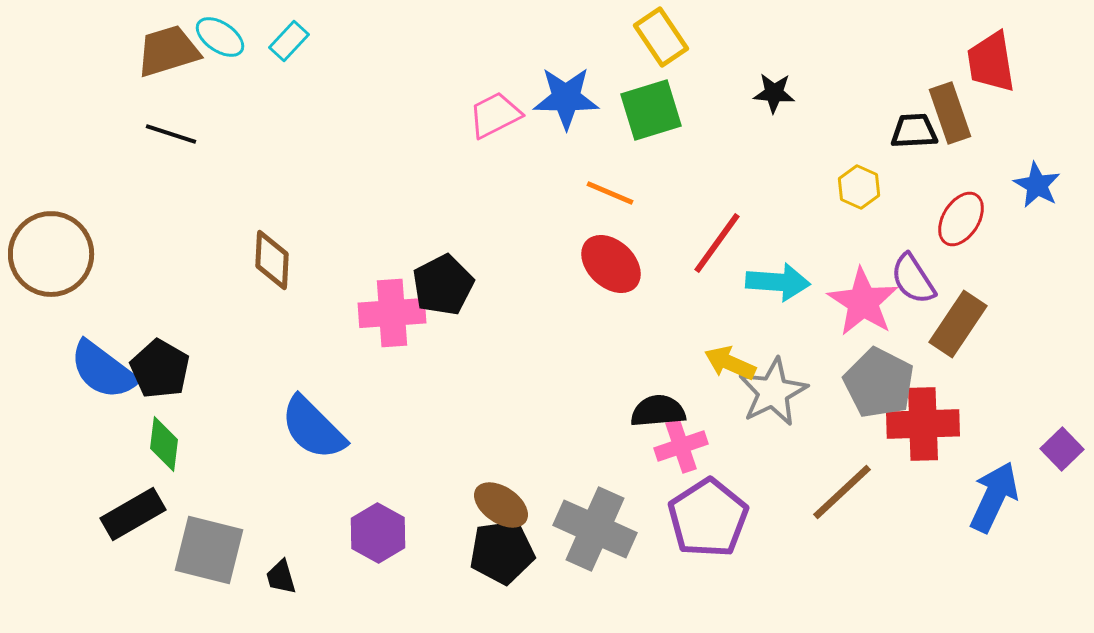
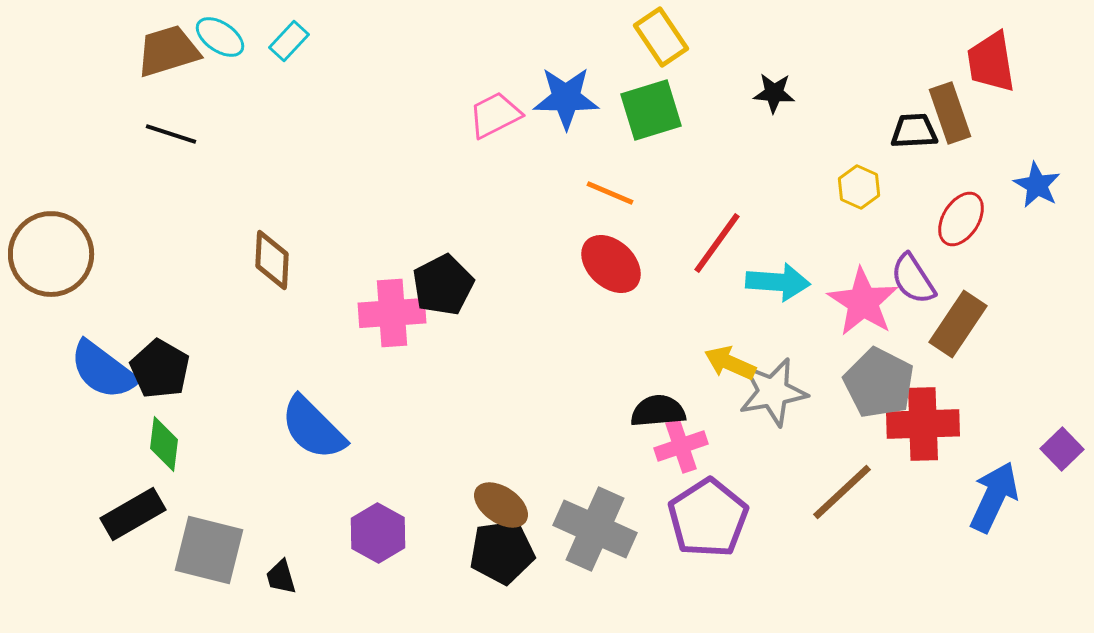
gray star at (773, 392): rotated 16 degrees clockwise
